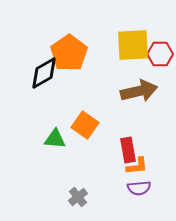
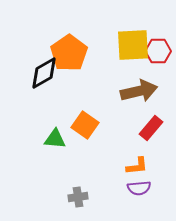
red hexagon: moved 2 px left, 3 px up
red rectangle: moved 23 px right, 22 px up; rotated 50 degrees clockwise
gray cross: rotated 30 degrees clockwise
